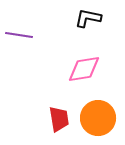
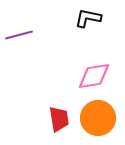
purple line: rotated 24 degrees counterclockwise
pink diamond: moved 10 px right, 7 px down
